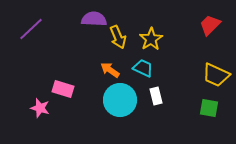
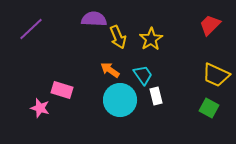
cyan trapezoid: moved 7 px down; rotated 30 degrees clockwise
pink rectangle: moved 1 px left, 1 px down
green square: rotated 18 degrees clockwise
